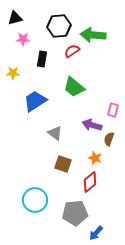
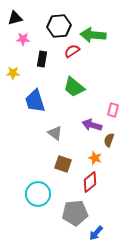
blue trapezoid: rotated 75 degrees counterclockwise
brown semicircle: moved 1 px down
cyan circle: moved 3 px right, 6 px up
